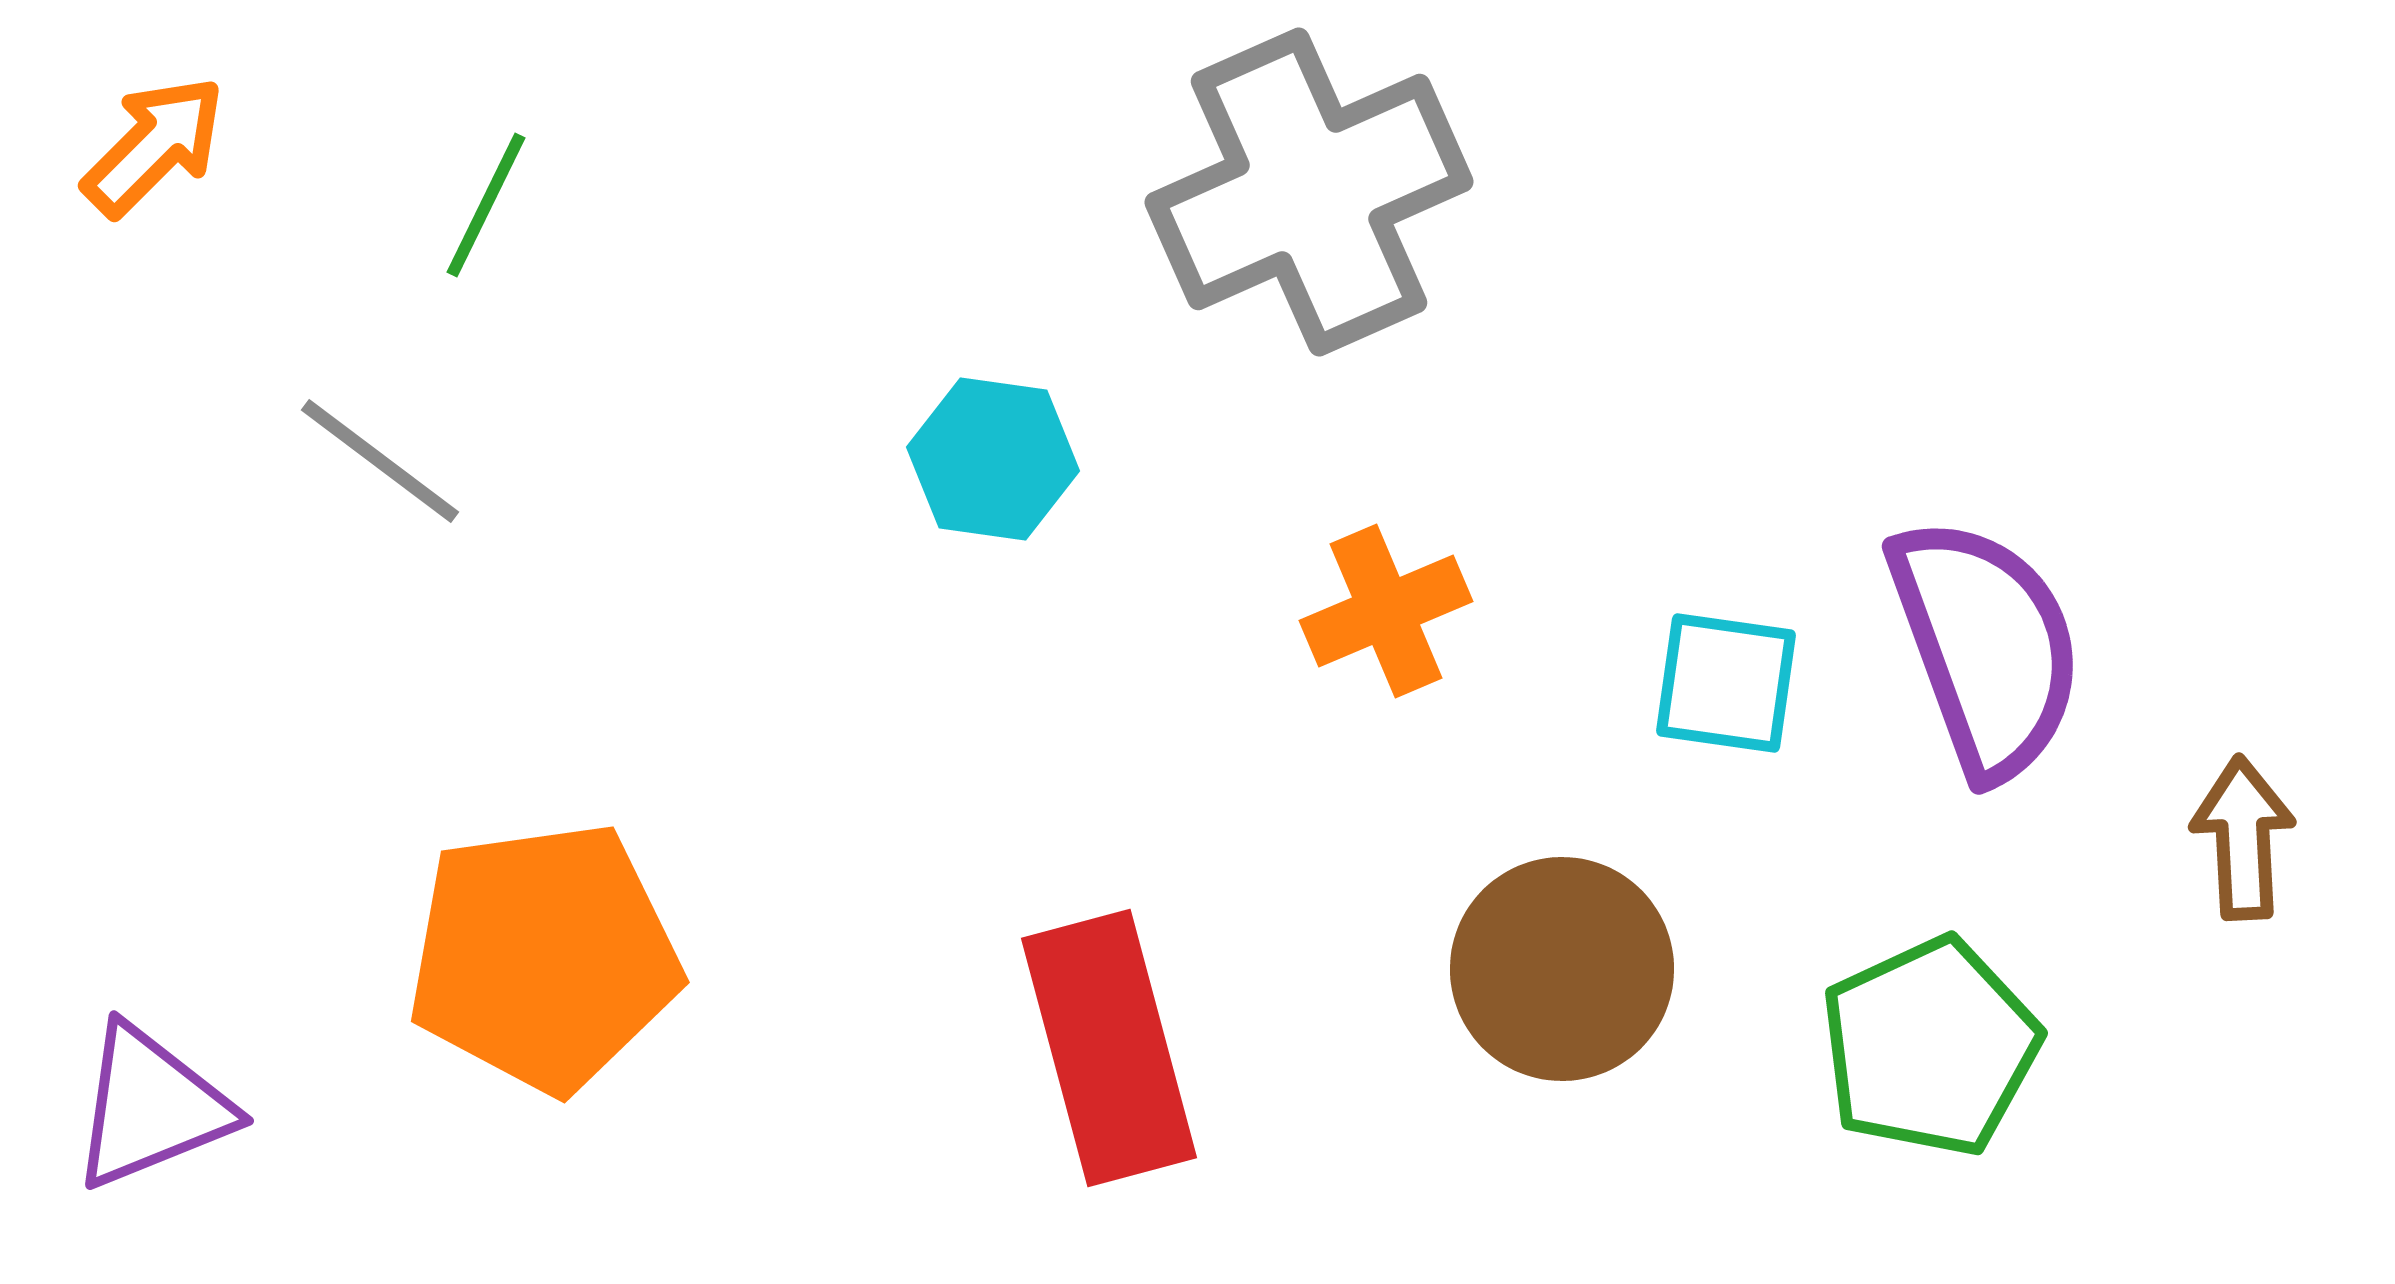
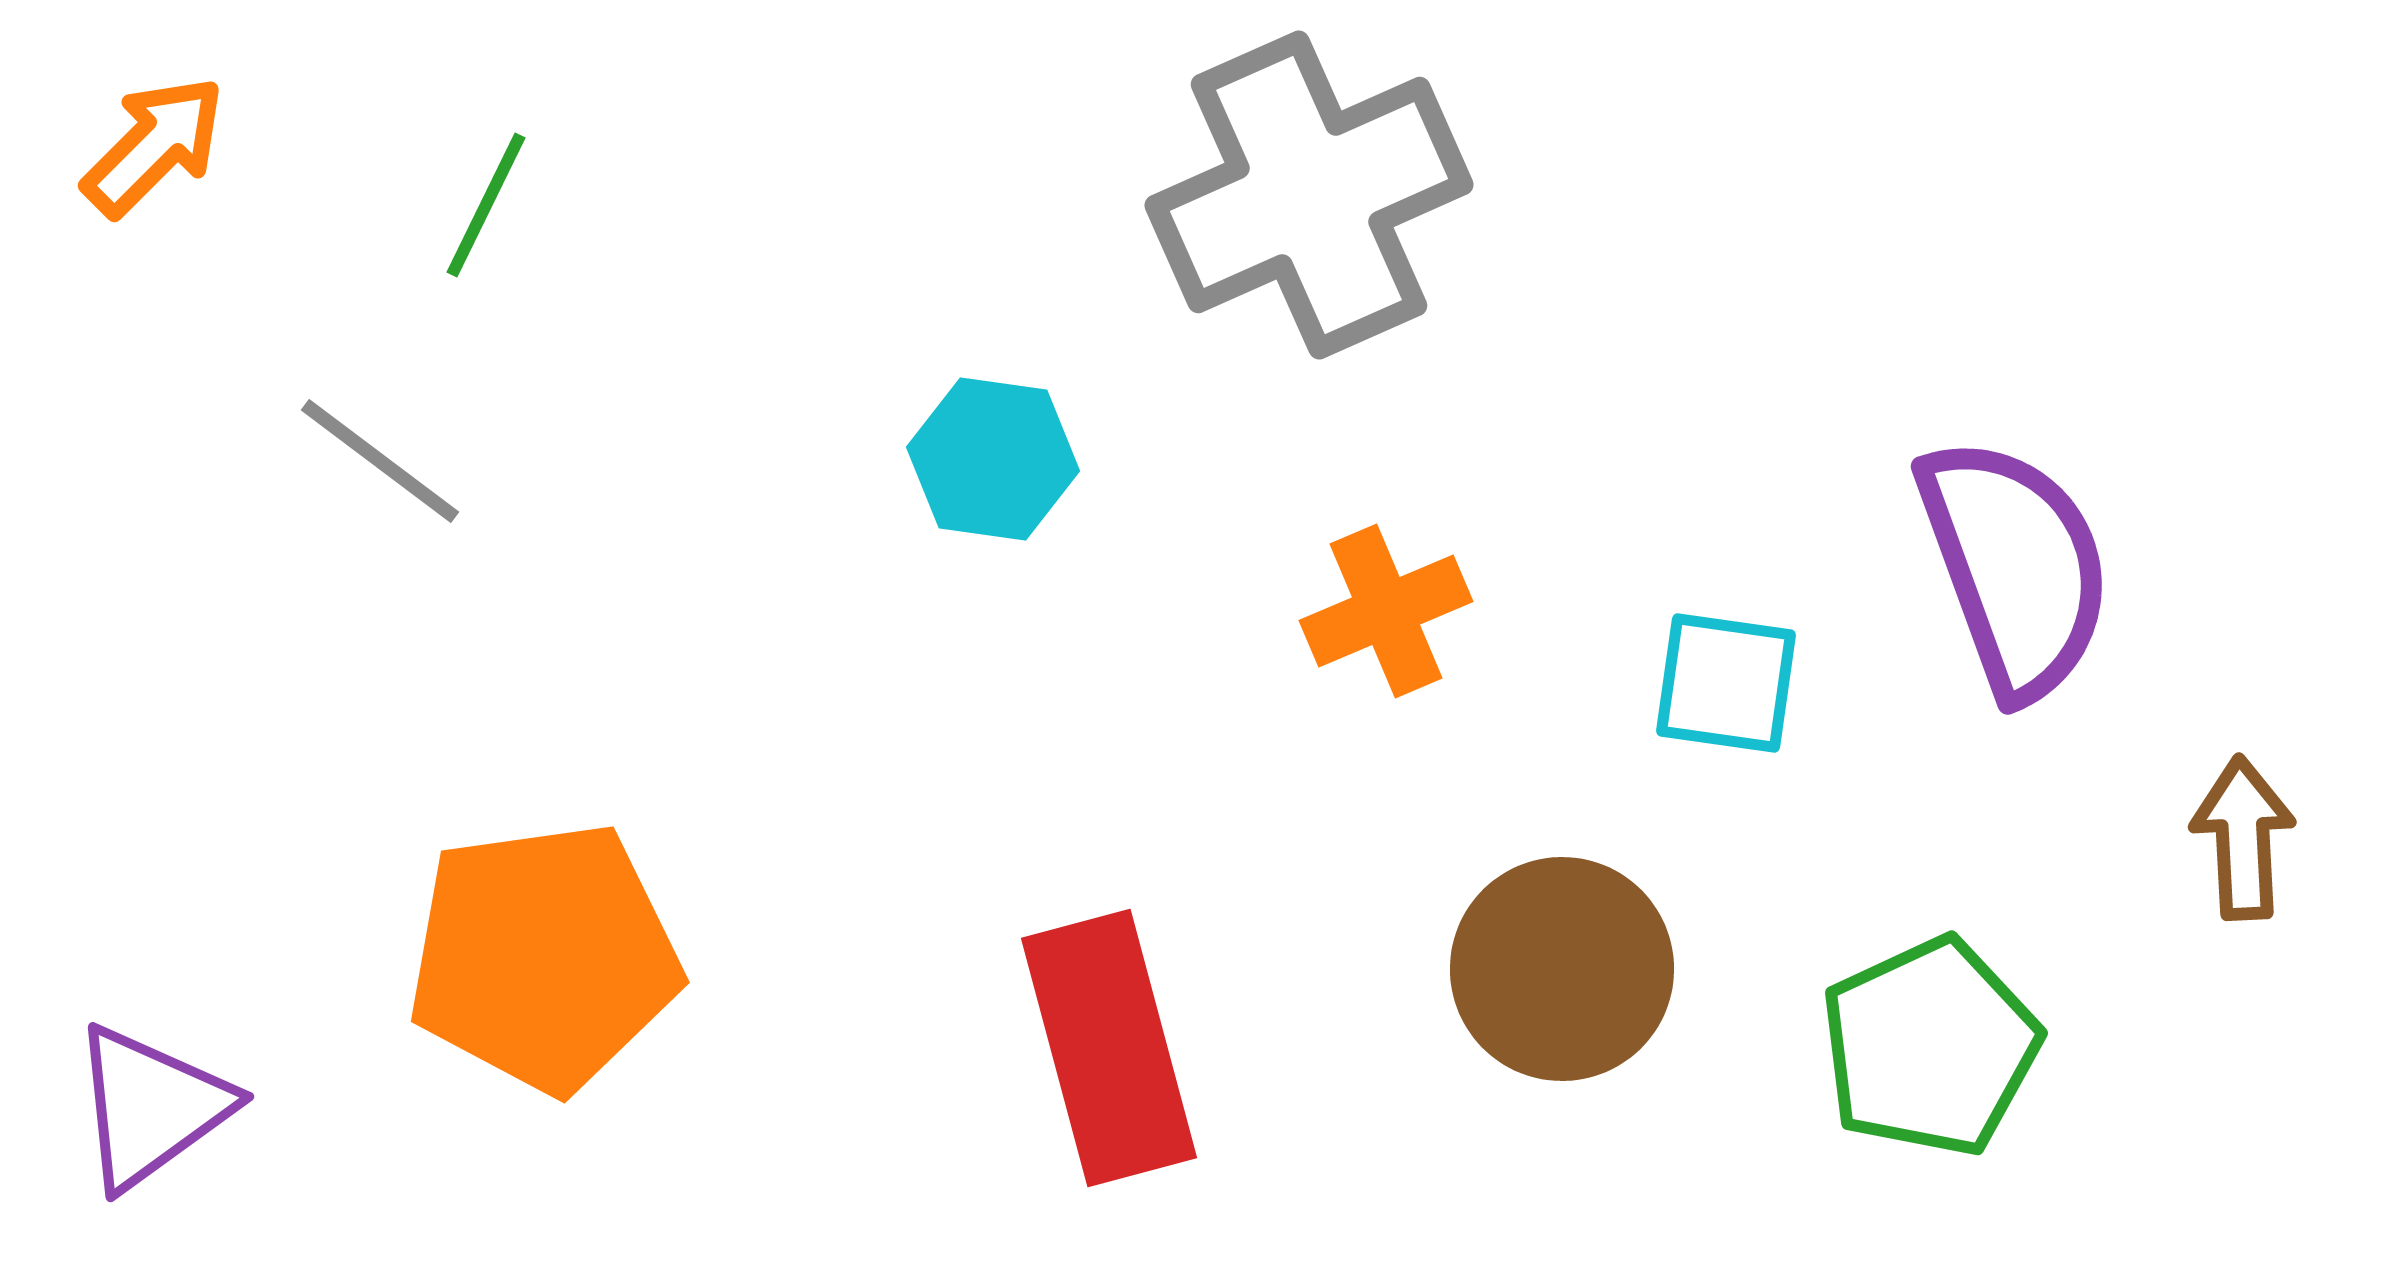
gray cross: moved 3 px down
purple semicircle: moved 29 px right, 80 px up
purple triangle: rotated 14 degrees counterclockwise
